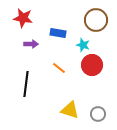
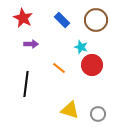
red star: rotated 18 degrees clockwise
blue rectangle: moved 4 px right, 13 px up; rotated 35 degrees clockwise
cyan star: moved 2 px left, 2 px down
